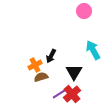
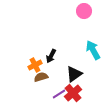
black triangle: moved 2 px down; rotated 24 degrees clockwise
red cross: moved 1 px right, 1 px up
